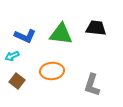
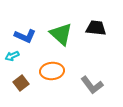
green triangle: rotated 35 degrees clockwise
brown square: moved 4 px right, 2 px down; rotated 14 degrees clockwise
gray L-shape: rotated 55 degrees counterclockwise
